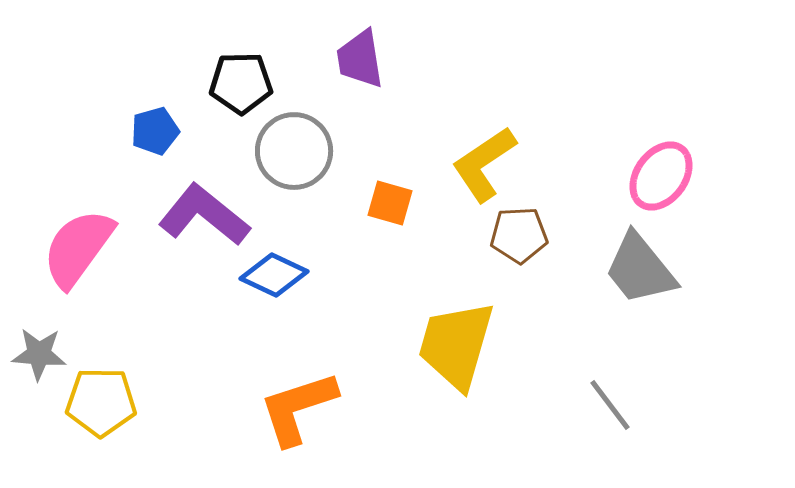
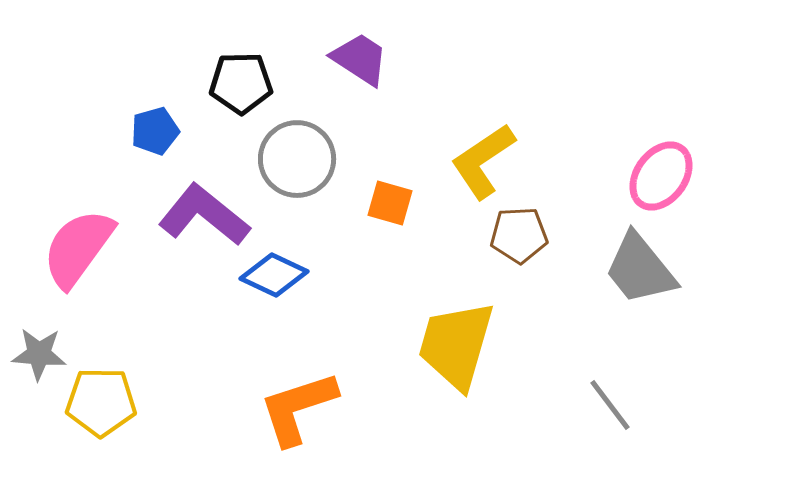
purple trapezoid: rotated 132 degrees clockwise
gray circle: moved 3 px right, 8 px down
yellow L-shape: moved 1 px left, 3 px up
